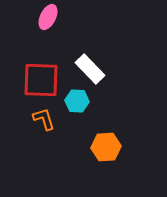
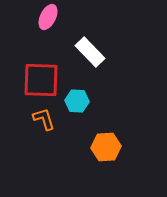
white rectangle: moved 17 px up
